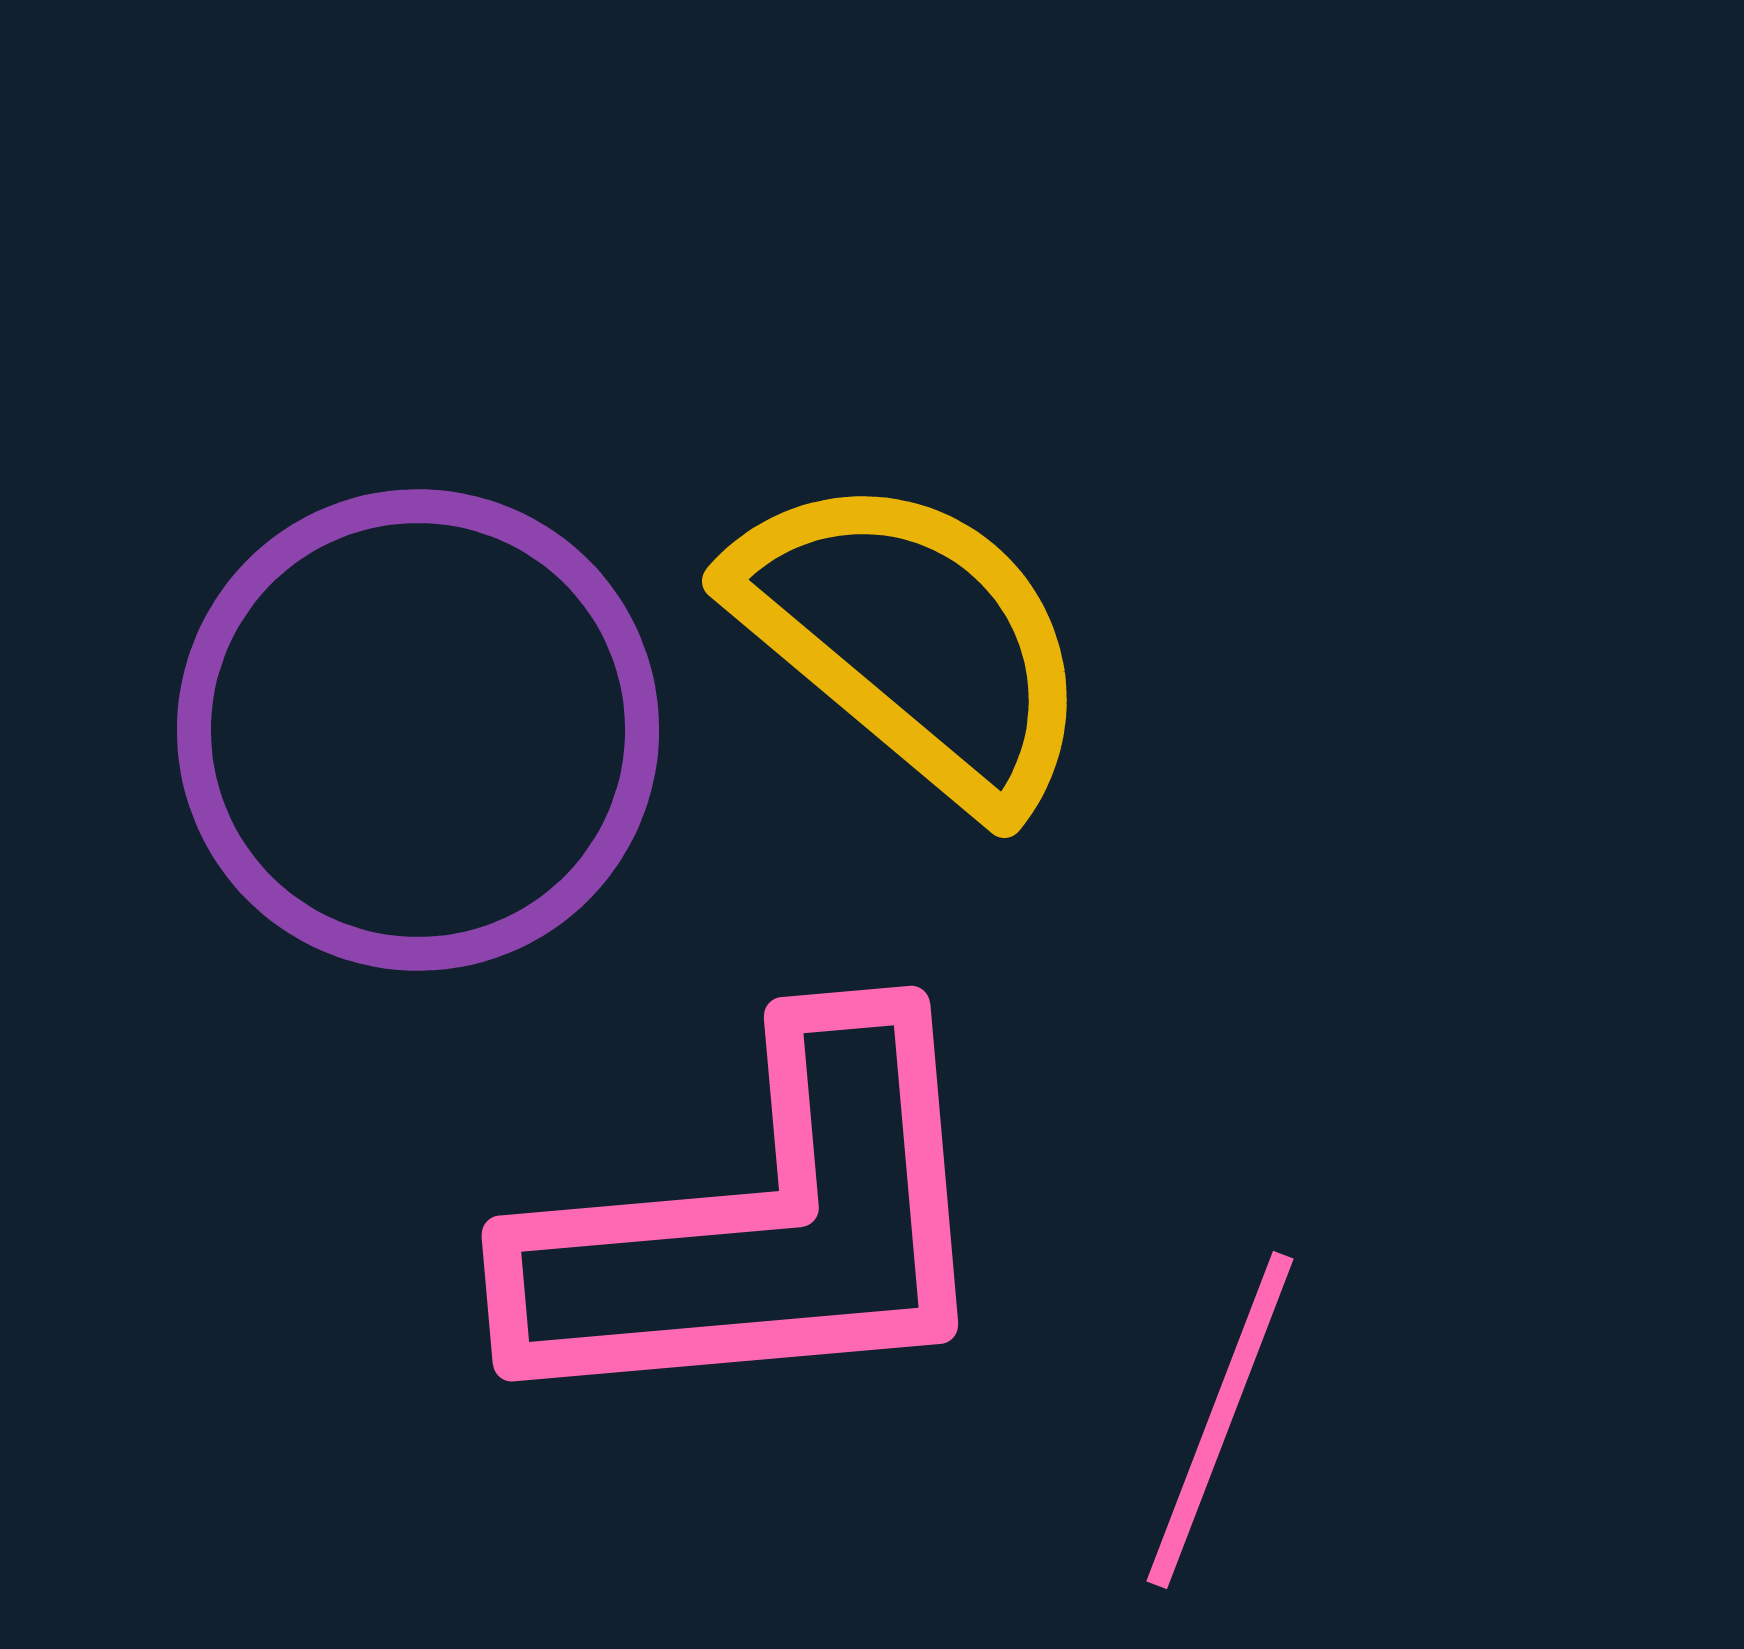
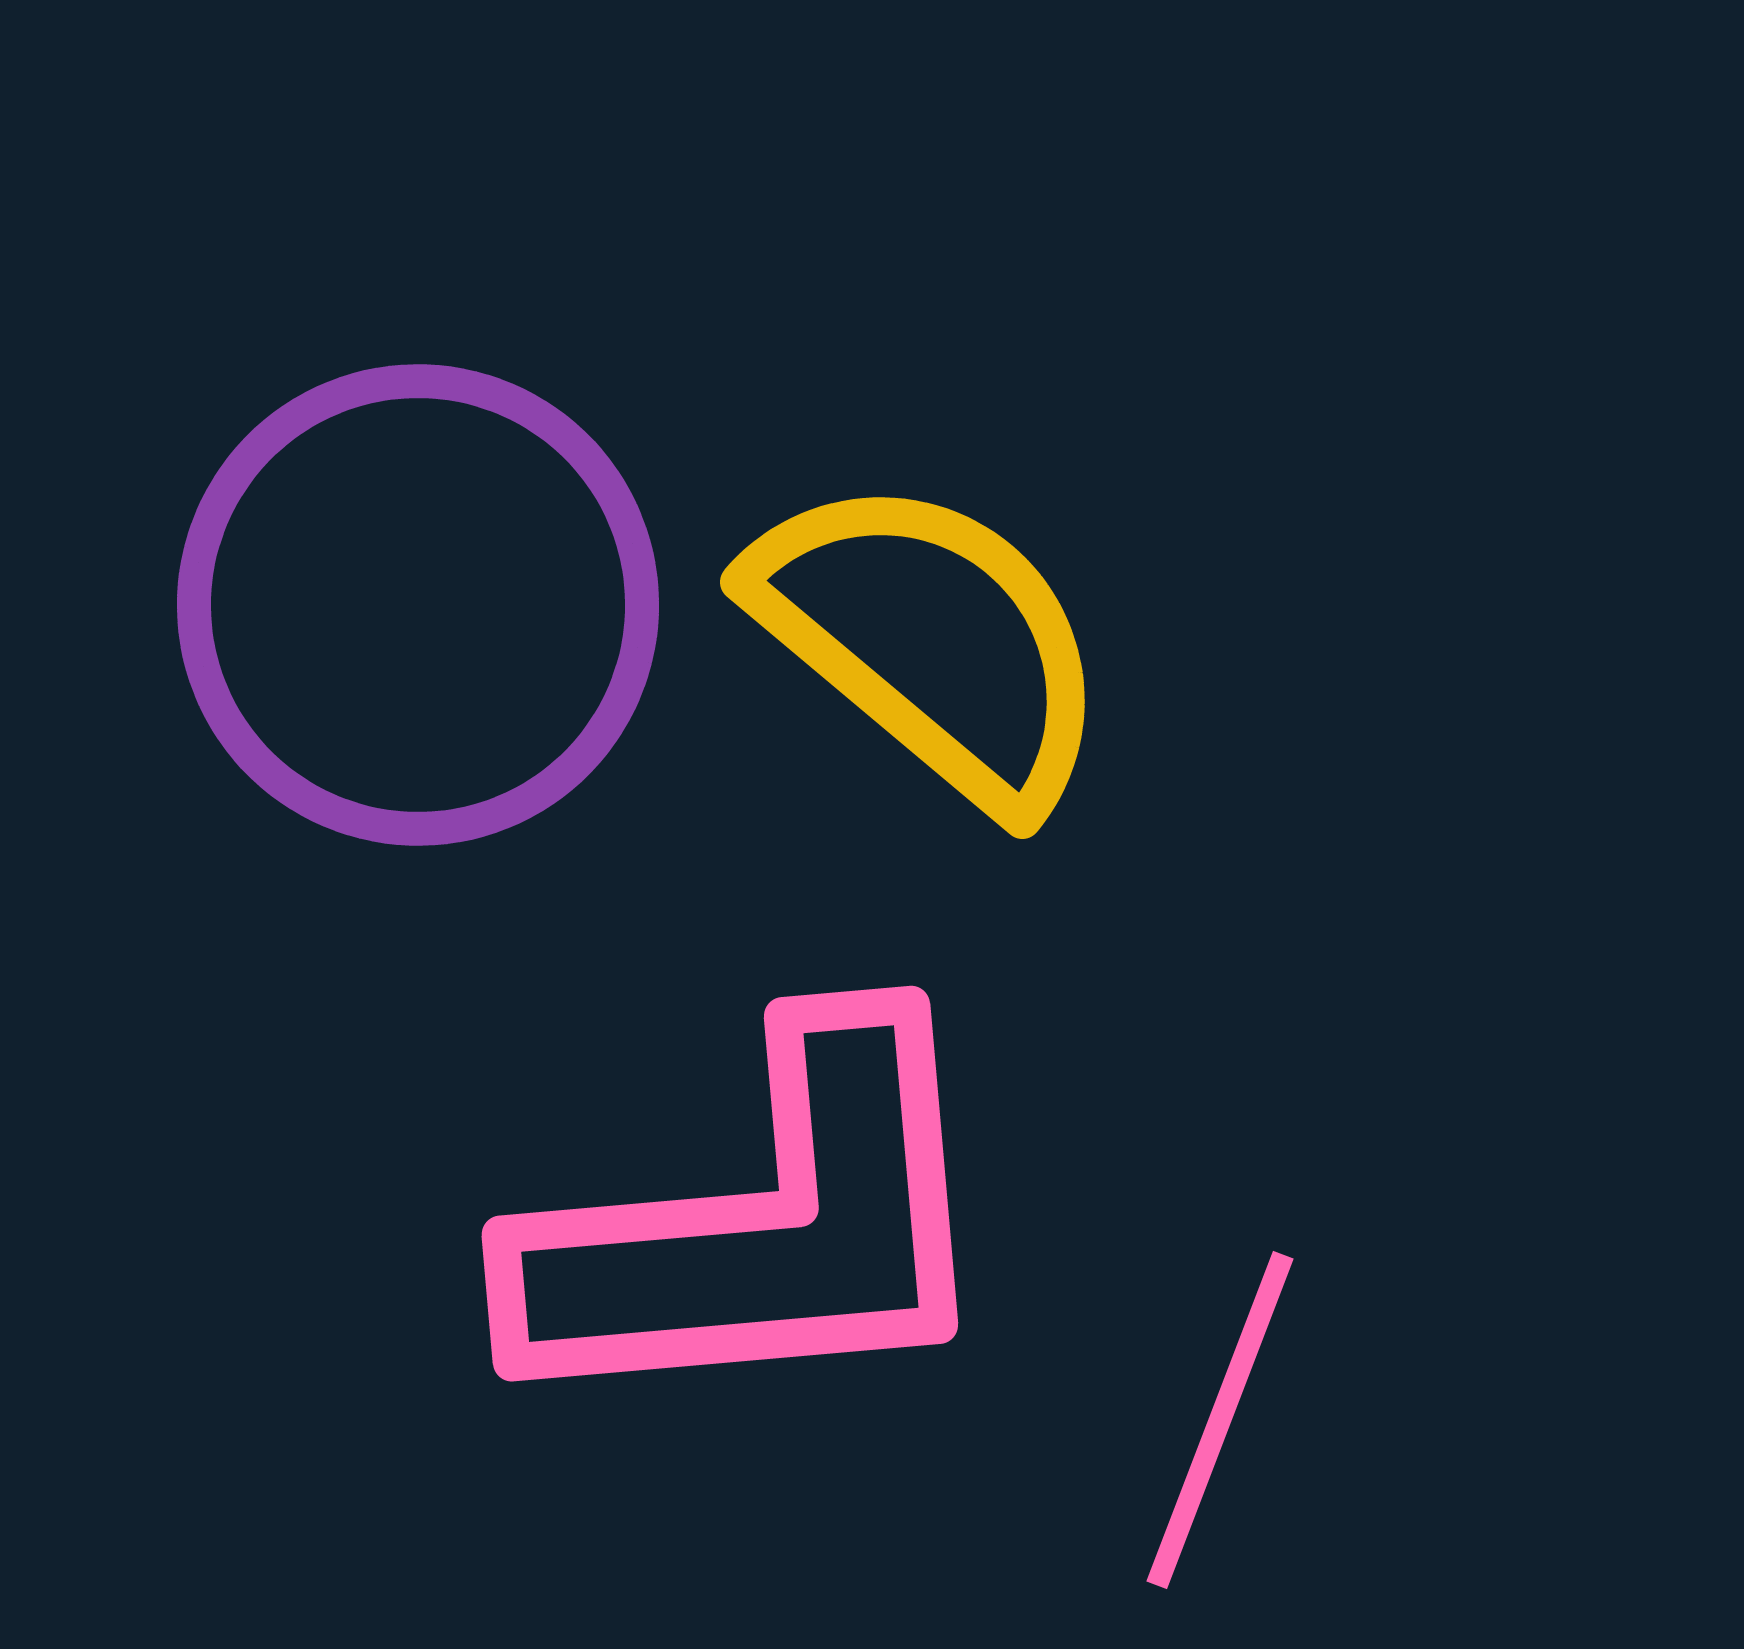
yellow semicircle: moved 18 px right, 1 px down
purple circle: moved 125 px up
